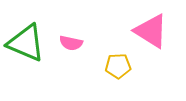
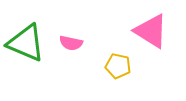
yellow pentagon: rotated 15 degrees clockwise
